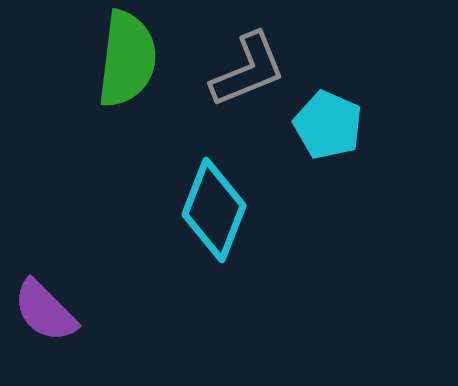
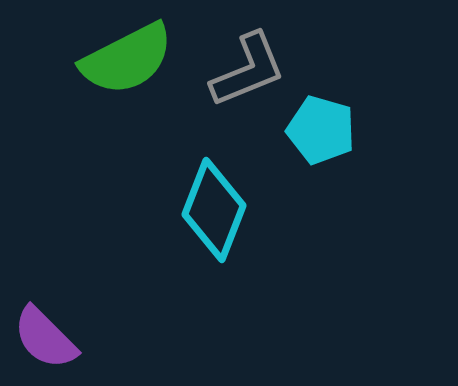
green semicircle: rotated 56 degrees clockwise
cyan pentagon: moved 7 px left, 5 px down; rotated 8 degrees counterclockwise
purple semicircle: moved 27 px down
